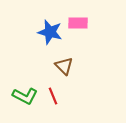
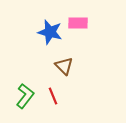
green L-shape: rotated 80 degrees counterclockwise
